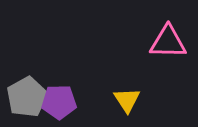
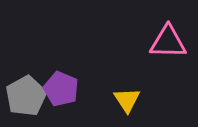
gray pentagon: moved 1 px left, 1 px up
purple pentagon: moved 2 px right, 13 px up; rotated 24 degrees clockwise
